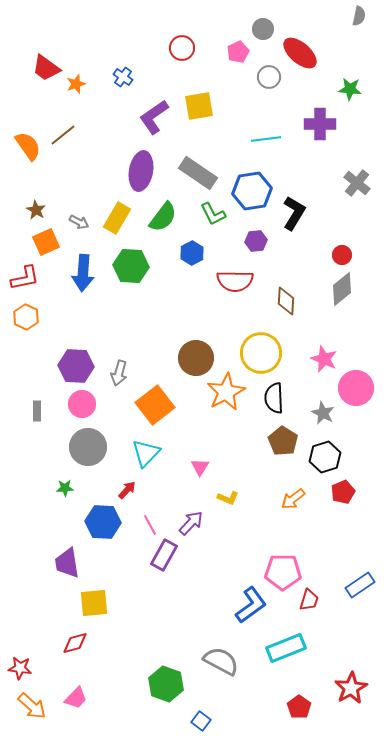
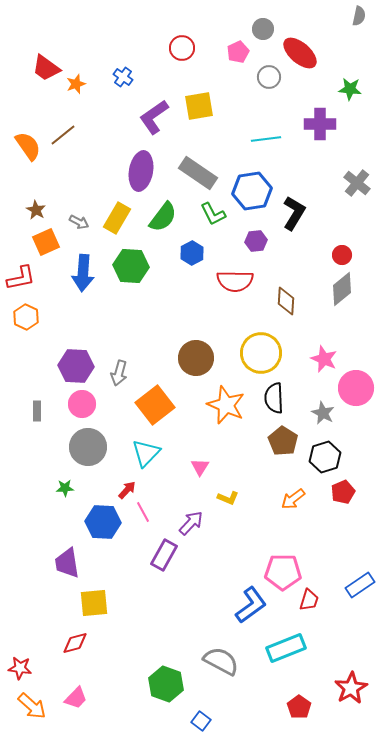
red L-shape at (25, 278): moved 4 px left
orange star at (226, 392): moved 13 px down; rotated 21 degrees counterclockwise
pink line at (150, 525): moved 7 px left, 13 px up
